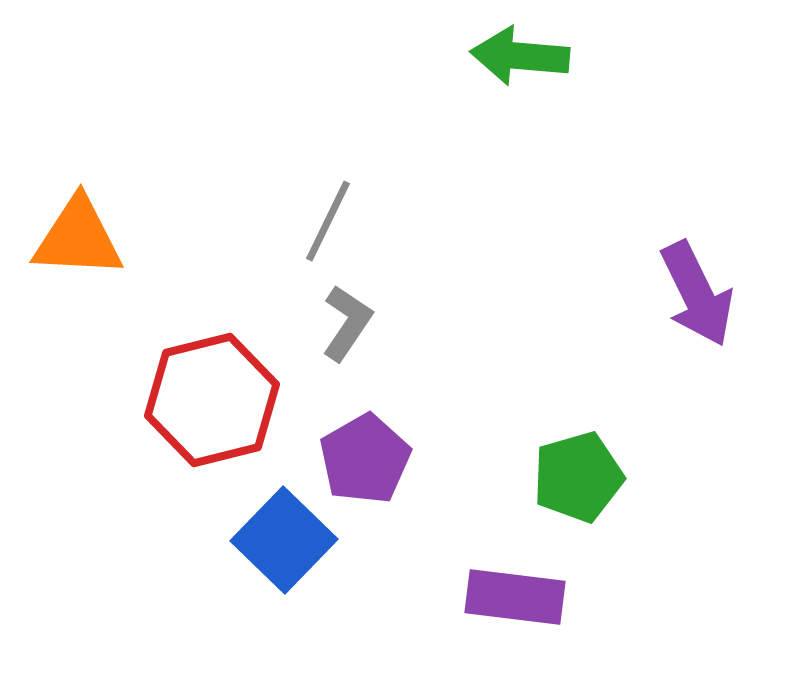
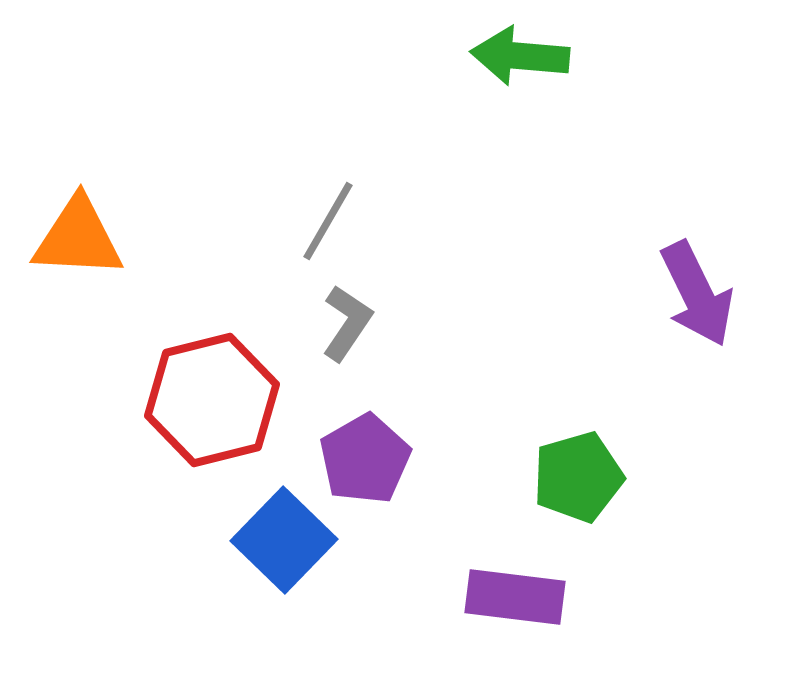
gray line: rotated 4 degrees clockwise
